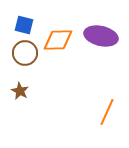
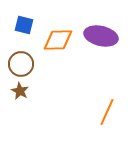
brown circle: moved 4 px left, 11 px down
